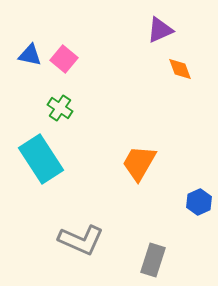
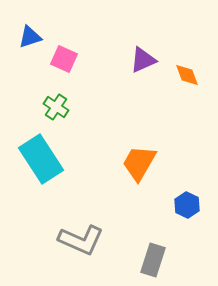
purple triangle: moved 17 px left, 30 px down
blue triangle: moved 18 px up; rotated 30 degrees counterclockwise
pink square: rotated 16 degrees counterclockwise
orange diamond: moved 7 px right, 6 px down
green cross: moved 4 px left, 1 px up
blue hexagon: moved 12 px left, 3 px down; rotated 10 degrees counterclockwise
